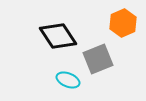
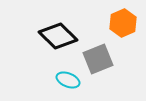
black diamond: rotated 12 degrees counterclockwise
